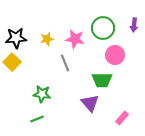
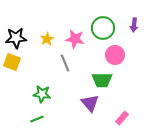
yellow star: rotated 16 degrees counterclockwise
yellow square: rotated 24 degrees counterclockwise
